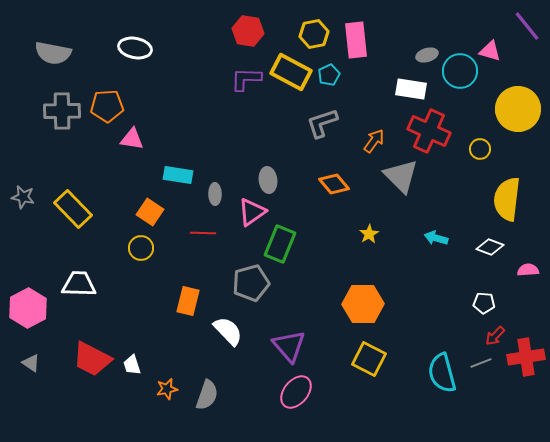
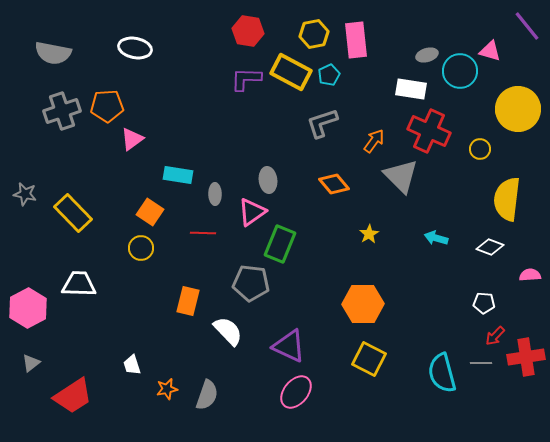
gray cross at (62, 111): rotated 18 degrees counterclockwise
pink triangle at (132, 139): rotated 45 degrees counterclockwise
gray star at (23, 197): moved 2 px right, 3 px up
yellow rectangle at (73, 209): moved 4 px down
pink semicircle at (528, 270): moved 2 px right, 5 px down
gray pentagon at (251, 283): rotated 21 degrees clockwise
purple triangle at (289, 346): rotated 24 degrees counterclockwise
red trapezoid at (92, 359): moved 19 px left, 37 px down; rotated 60 degrees counterclockwise
gray triangle at (31, 363): rotated 48 degrees clockwise
gray line at (481, 363): rotated 20 degrees clockwise
